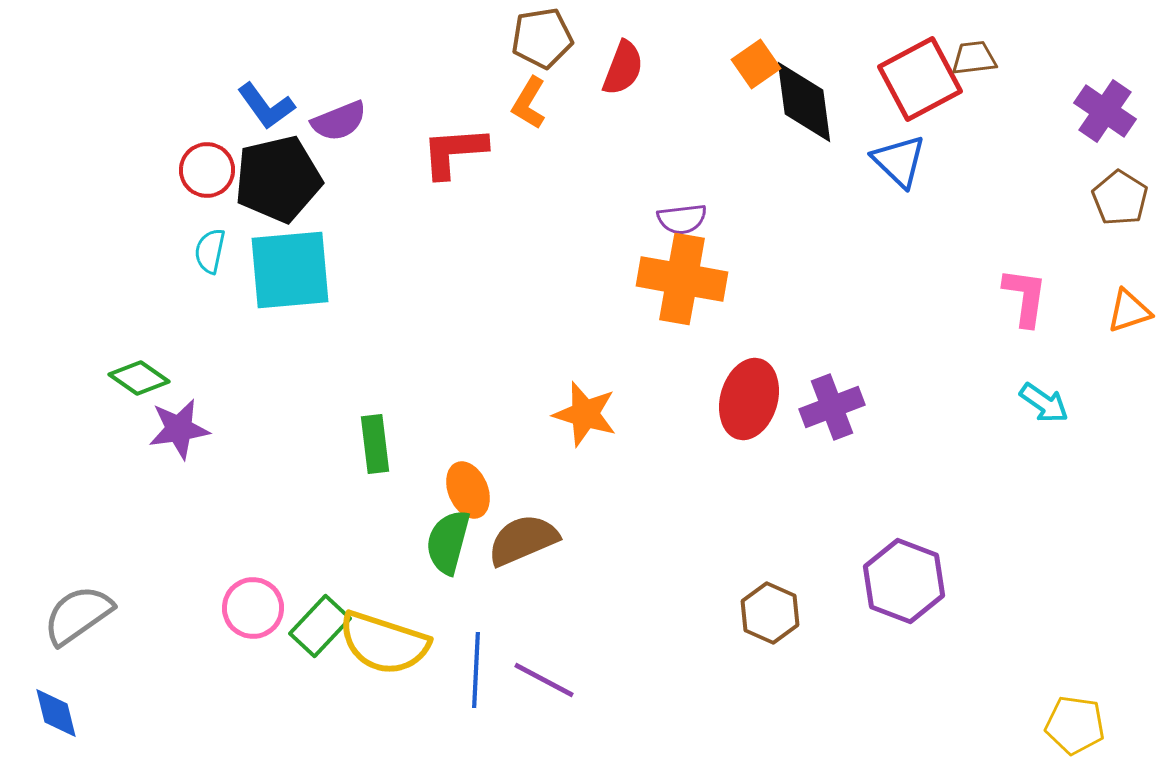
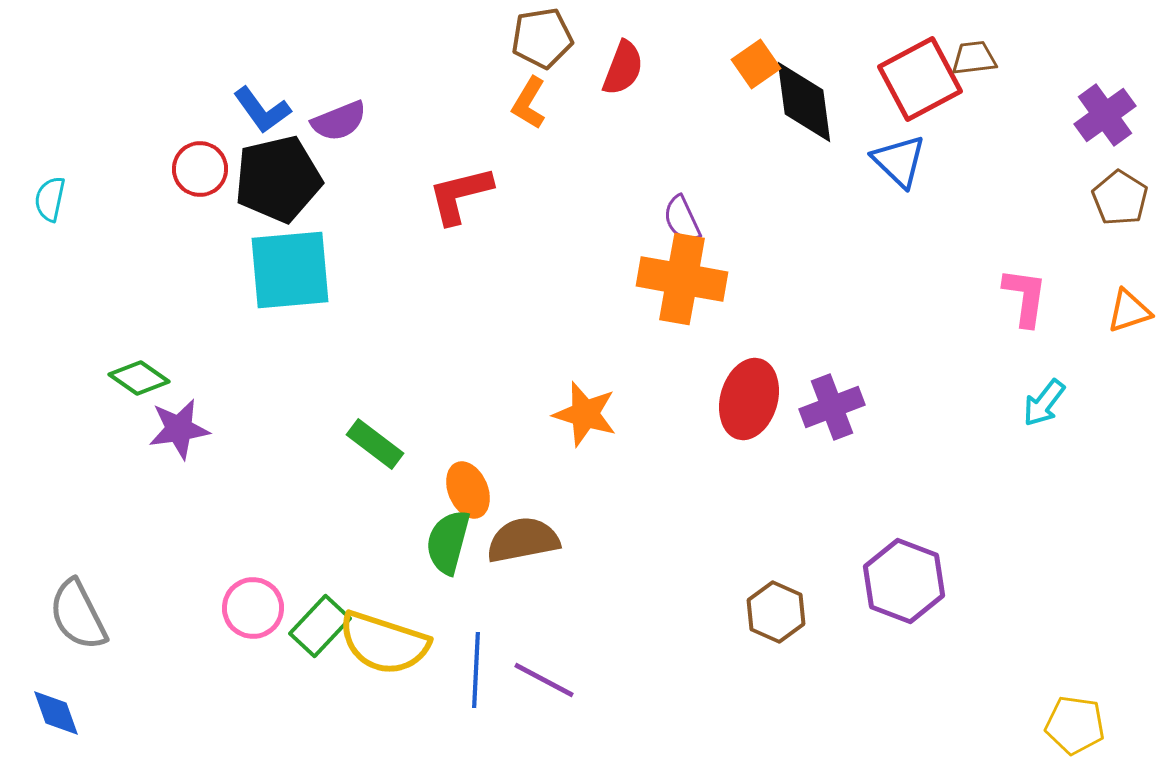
blue L-shape at (266, 106): moved 4 px left, 4 px down
purple cross at (1105, 111): moved 4 px down; rotated 20 degrees clockwise
red L-shape at (454, 152): moved 6 px right, 43 px down; rotated 10 degrees counterclockwise
red circle at (207, 170): moved 7 px left, 1 px up
purple semicircle at (682, 219): rotated 72 degrees clockwise
cyan semicircle at (210, 251): moved 160 px left, 52 px up
cyan arrow at (1044, 403): rotated 93 degrees clockwise
green rectangle at (375, 444): rotated 46 degrees counterclockwise
brown semicircle at (523, 540): rotated 12 degrees clockwise
brown hexagon at (770, 613): moved 6 px right, 1 px up
gray semicircle at (78, 615): rotated 82 degrees counterclockwise
blue diamond at (56, 713): rotated 6 degrees counterclockwise
